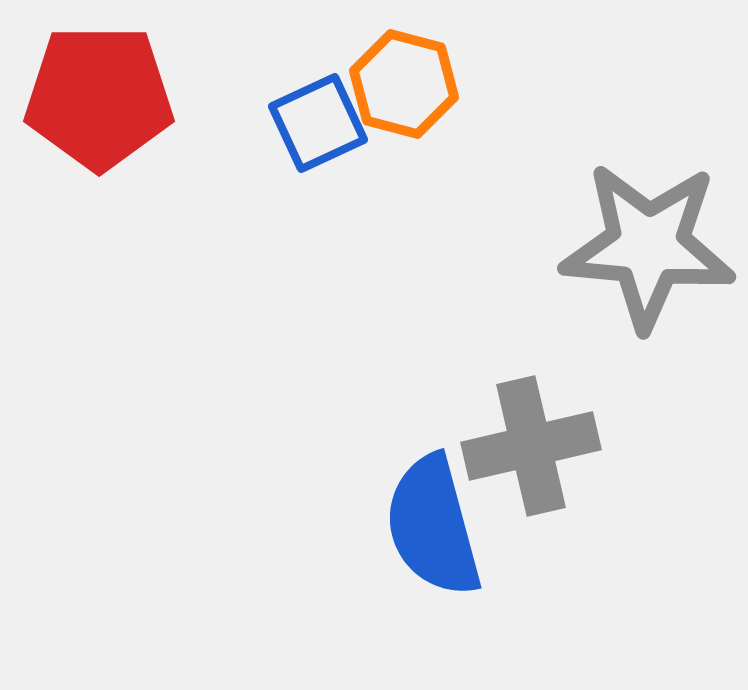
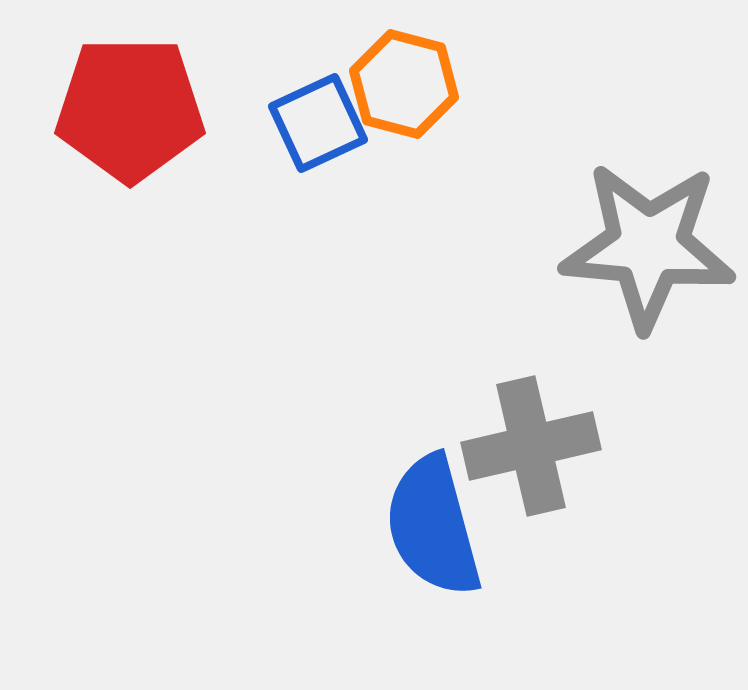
red pentagon: moved 31 px right, 12 px down
